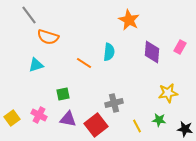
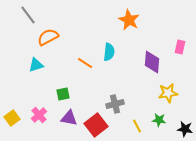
gray line: moved 1 px left
orange semicircle: rotated 135 degrees clockwise
pink rectangle: rotated 16 degrees counterclockwise
purple diamond: moved 10 px down
orange line: moved 1 px right
gray cross: moved 1 px right, 1 px down
pink cross: rotated 21 degrees clockwise
purple triangle: moved 1 px right, 1 px up
